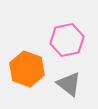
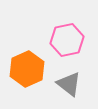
orange hexagon: rotated 16 degrees clockwise
